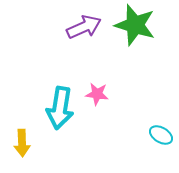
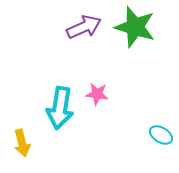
green star: moved 2 px down
yellow arrow: rotated 12 degrees counterclockwise
